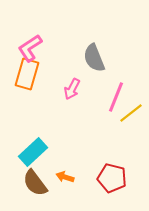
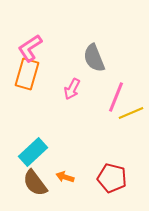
yellow line: rotated 15 degrees clockwise
